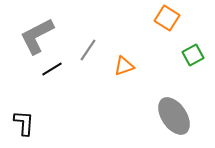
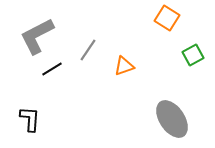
gray ellipse: moved 2 px left, 3 px down
black L-shape: moved 6 px right, 4 px up
